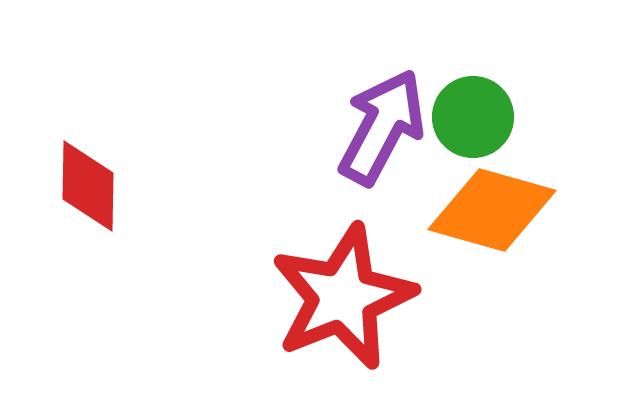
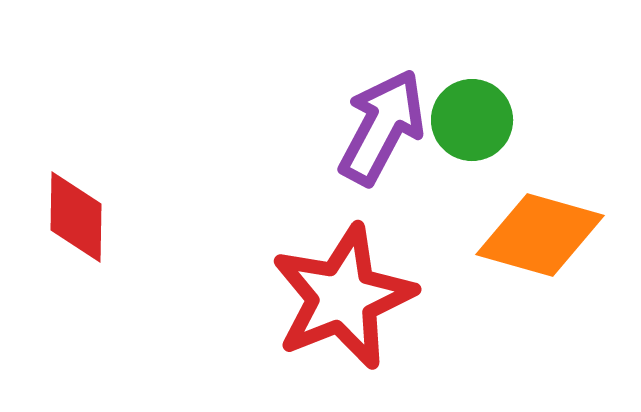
green circle: moved 1 px left, 3 px down
red diamond: moved 12 px left, 31 px down
orange diamond: moved 48 px right, 25 px down
